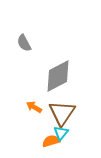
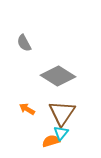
gray diamond: rotated 60 degrees clockwise
orange arrow: moved 7 px left, 2 px down
